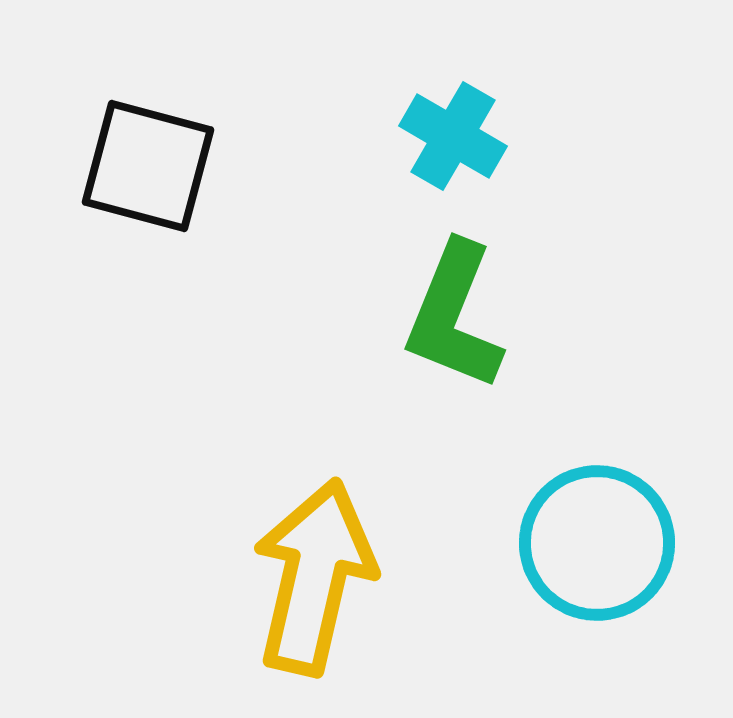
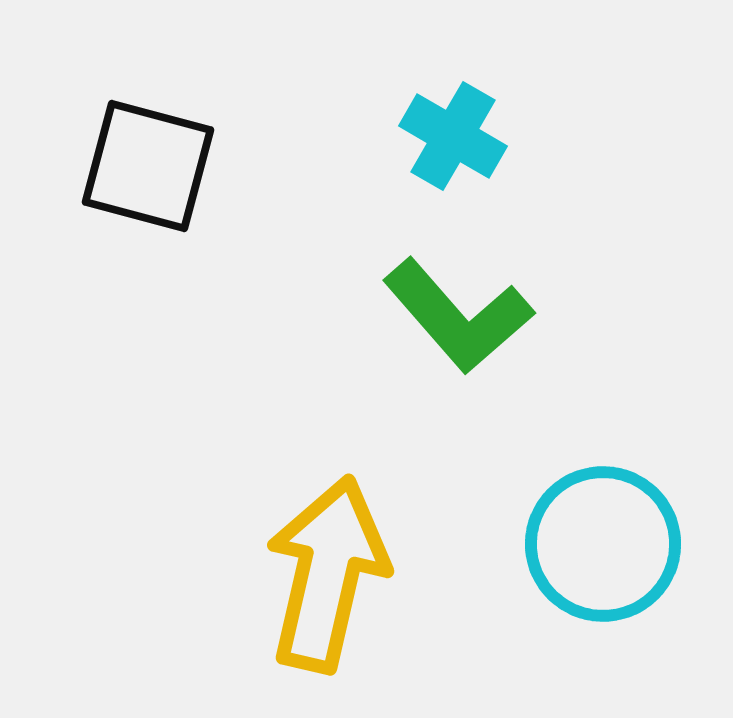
green L-shape: moved 4 px right; rotated 63 degrees counterclockwise
cyan circle: moved 6 px right, 1 px down
yellow arrow: moved 13 px right, 3 px up
